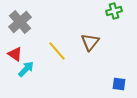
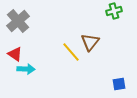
gray cross: moved 2 px left, 1 px up
yellow line: moved 14 px right, 1 px down
cyan arrow: rotated 48 degrees clockwise
blue square: rotated 16 degrees counterclockwise
